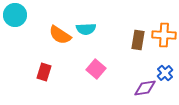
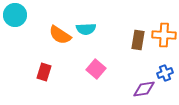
blue cross: rotated 21 degrees clockwise
purple diamond: moved 1 px left, 1 px down
